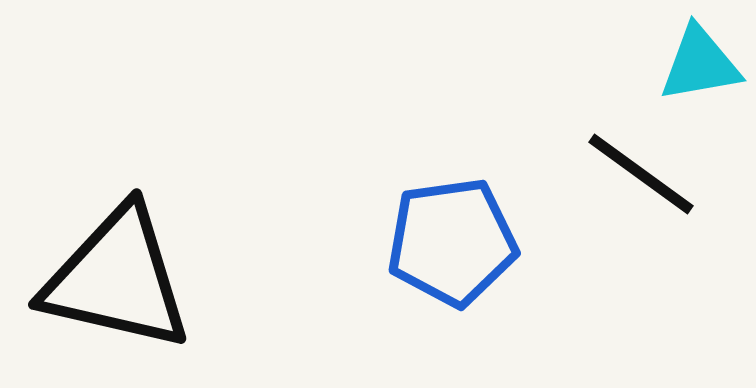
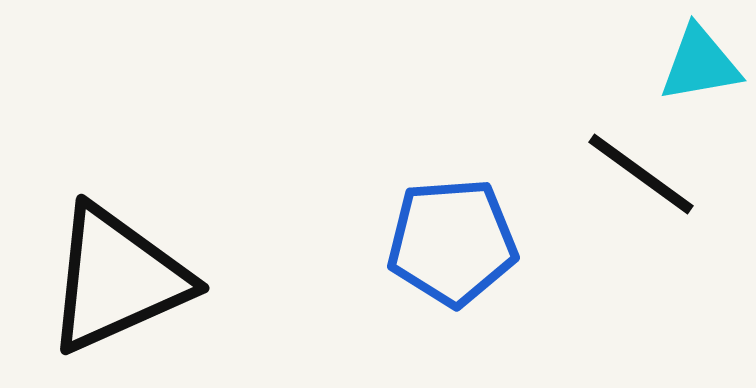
blue pentagon: rotated 4 degrees clockwise
black triangle: rotated 37 degrees counterclockwise
